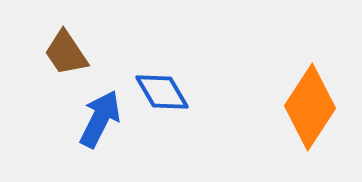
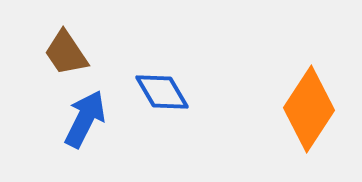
orange diamond: moved 1 px left, 2 px down
blue arrow: moved 15 px left
